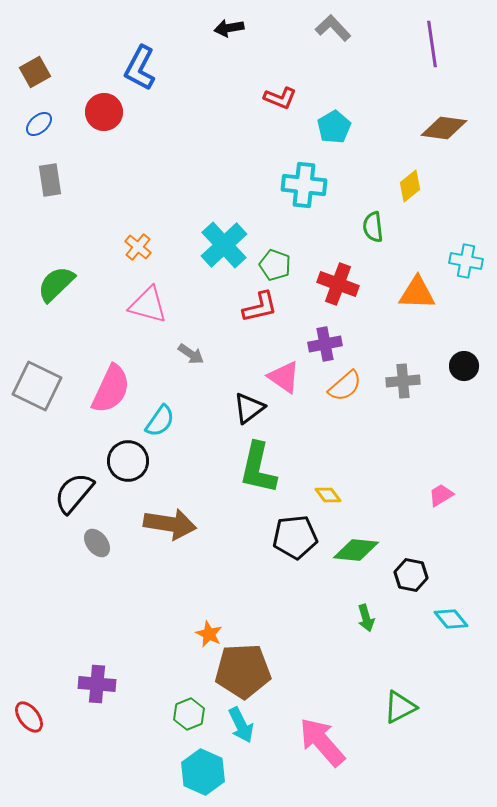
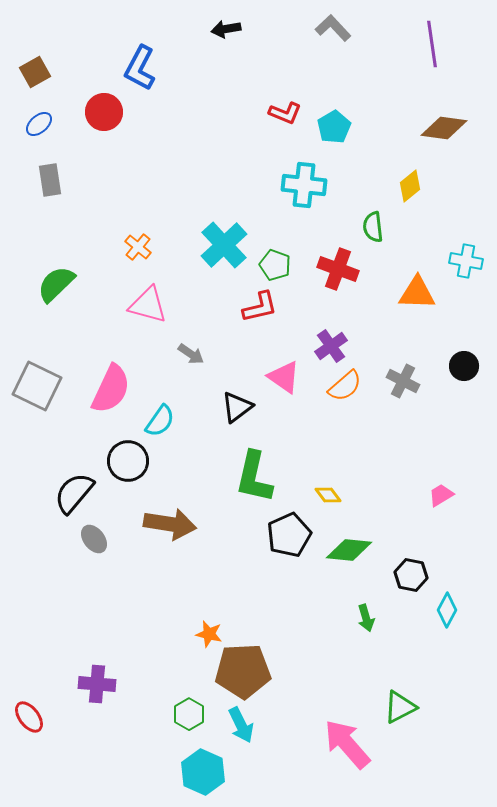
black arrow at (229, 28): moved 3 px left, 1 px down
red L-shape at (280, 98): moved 5 px right, 15 px down
red cross at (338, 284): moved 15 px up
purple cross at (325, 344): moved 6 px right, 2 px down; rotated 24 degrees counterclockwise
gray cross at (403, 381): rotated 32 degrees clockwise
black triangle at (249, 408): moved 12 px left, 1 px up
green L-shape at (258, 468): moved 4 px left, 9 px down
black pentagon at (295, 537): moved 6 px left, 2 px up; rotated 18 degrees counterclockwise
gray ellipse at (97, 543): moved 3 px left, 4 px up
green diamond at (356, 550): moved 7 px left
cyan diamond at (451, 619): moved 4 px left, 9 px up; rotated 68 degrees clockwise
orange star at (209, 634): rotated 12 degrees counterclockwise
green hexagon at (189, 714): rotated 8 degrees counterclockwise
pink arrow at (322, 742): moved 25 px right, 2 px down
